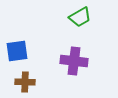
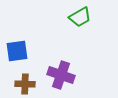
purple cross: moved 13 px left, 14 px down; rotated 12 degrees clockwise
brown cross: moved 2 px down
